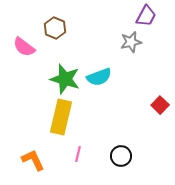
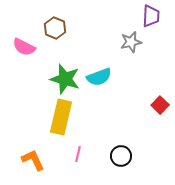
purple trapezoid: moved 5 px right; rotated 25 degrees counterclockwise
pink semicircle: rotated 10 degrees counterclockwise
